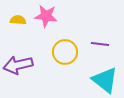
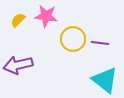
yellow semicircle: rotated 49 degrees counterclockwise
purple line: moved 1 px up
yellow circle: moved 8 px right, 13 px up
